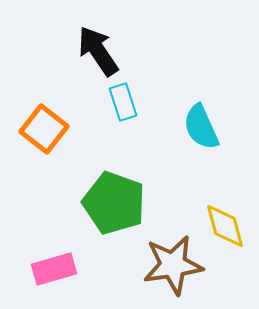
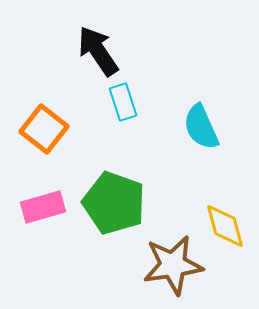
pink rectangle: moved 11 px left, 62 px up
